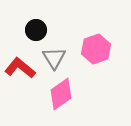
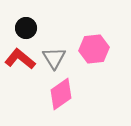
black circle: moved 10 px left, 2 px up
pink hexagon: moved 2 px left; rotated 12 degrees clockwise
red L-shape: moved 9 px up
